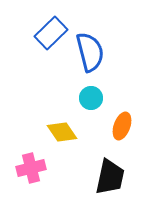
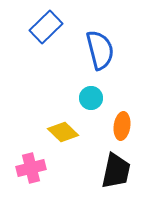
blue rectangle: moved 5 px left, 6 px up
blue semicircle: moved 10 px right, 2 px up
orange ellipse: rotated 12 degrees counterclockwise
yellow diamond: moved 1 px right; rotated 12 degrees counterclockwise
black trapezoid: moved 6 px right, 6 px up
